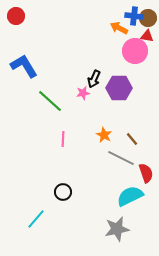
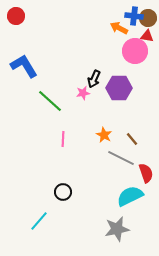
cyan line: moved 3 px right, 2 px down
